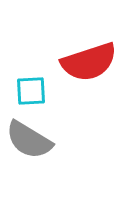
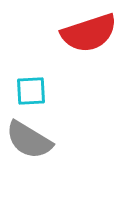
red semicircle: moved 29 px up
